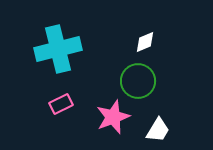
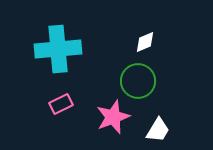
cyan cross: rotated 9 degrees clockwise
